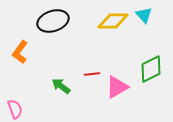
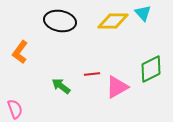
cyan triangle: moved 1 px left, 2 px up
black ellipse: moved 7 px right; rotated 28 degrees clockwise
